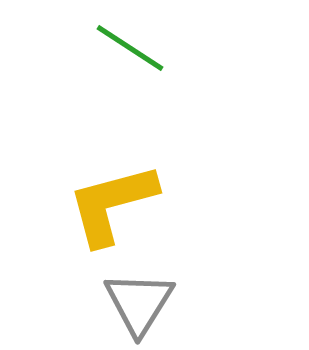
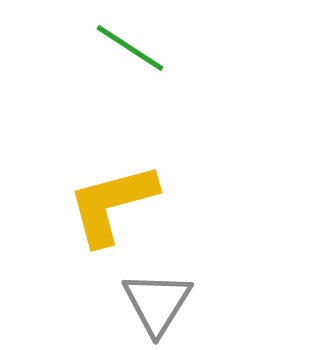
gray triangle: moved 18 px right
